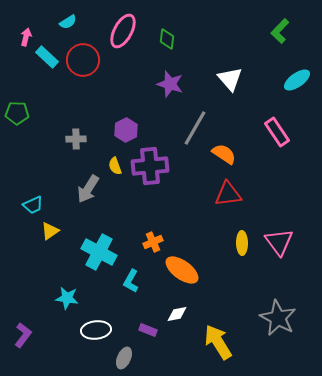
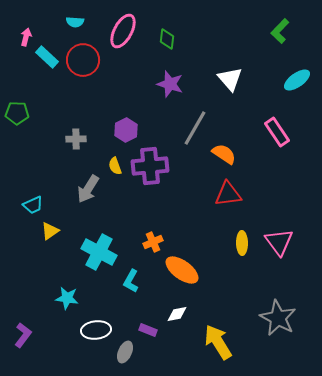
cyan semicircle: moved 7 px right; rotated 36 degrees clockwise
gray ellipse: moved 1 px right, 6 px up
